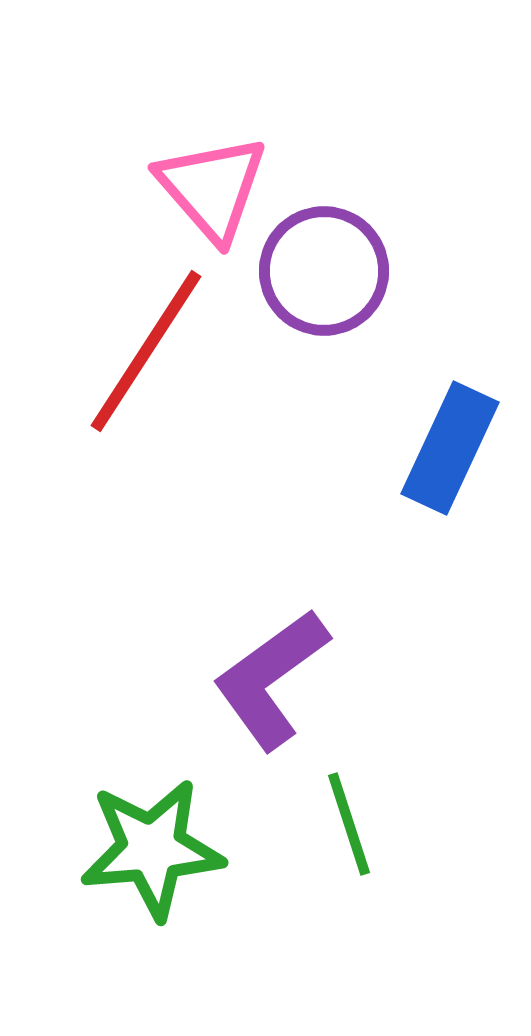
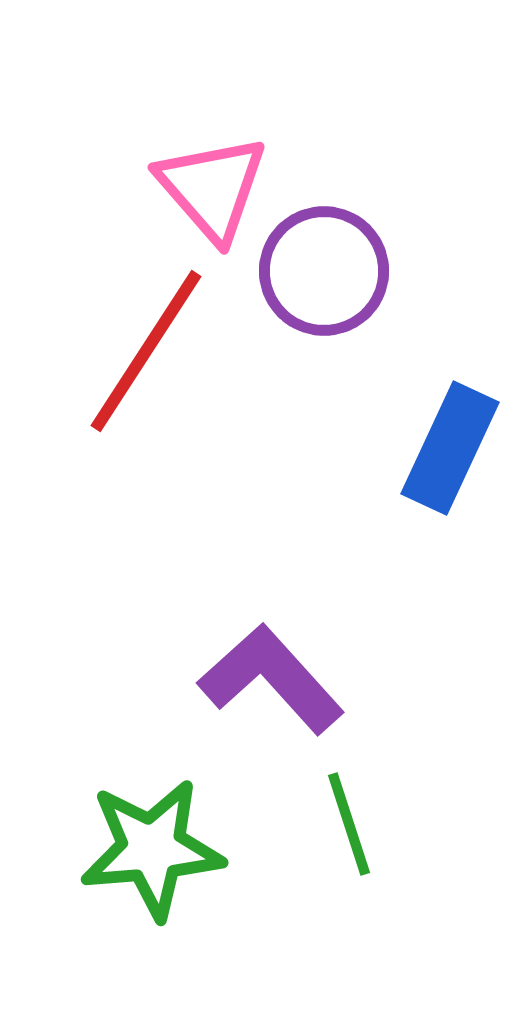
purple L-shape: rotated 84 degrees clockwise
